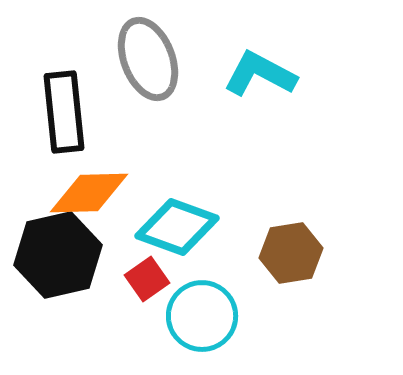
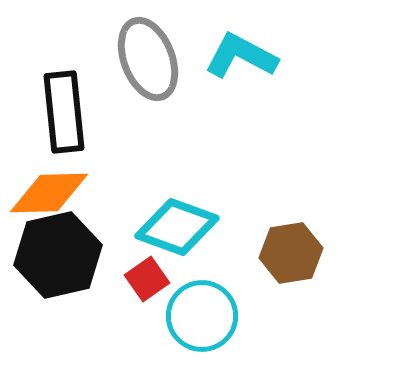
cyan L-shape: moved 19 px left, 18 px up
orange diamond: moved 40 px left
